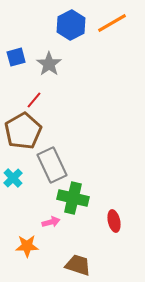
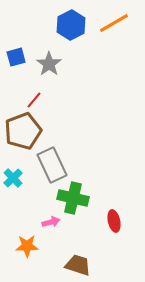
orange line: moved 2 px right
brown pentagon: rotated 9 degrees clockwise
